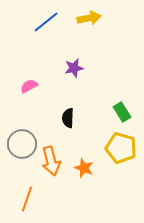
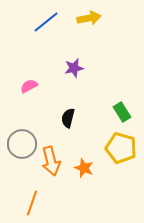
black semicircle: rotated 12 degrees clockwise
orange line: moved 5 px right, 4 px down
